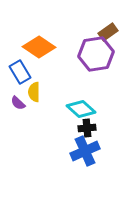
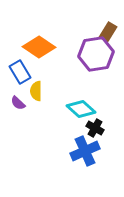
brown rectangle: rotated 24 degrees counterclockwise
yellow semicircle: moved 2 px right, 1 px up
black cross: moved 8 px right; rotated 36 degrees clockwise
